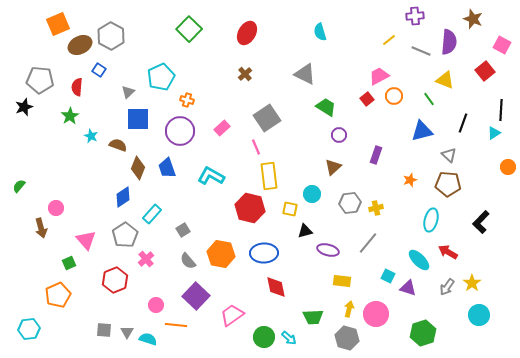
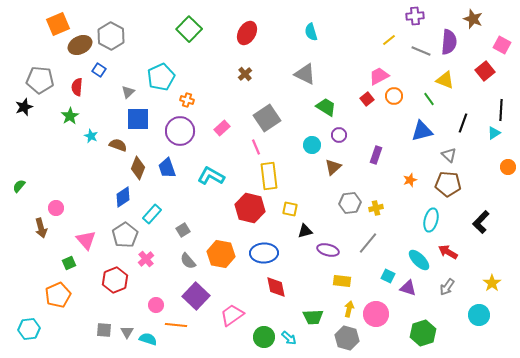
cyan semicircle at (320, 32): moved 9 px left
cyan circle at (312, 194): moved 49 px up
yellow star at (472, 283): moved 20 px right
